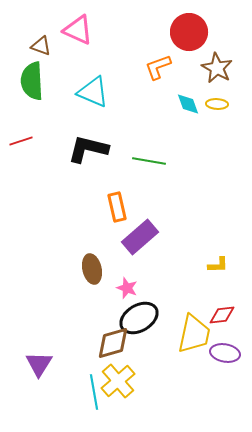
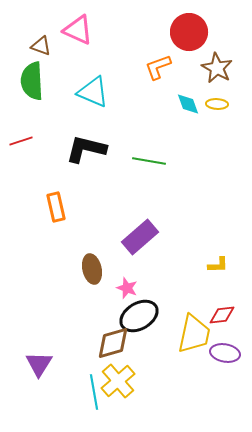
black L-shape: moved 2 px left
orange rectangle: moved 61 px left
black ellipse: moved 2 px up
